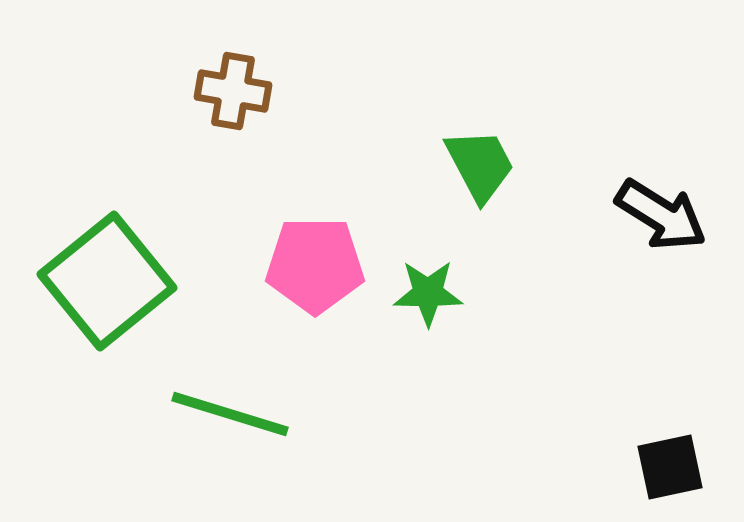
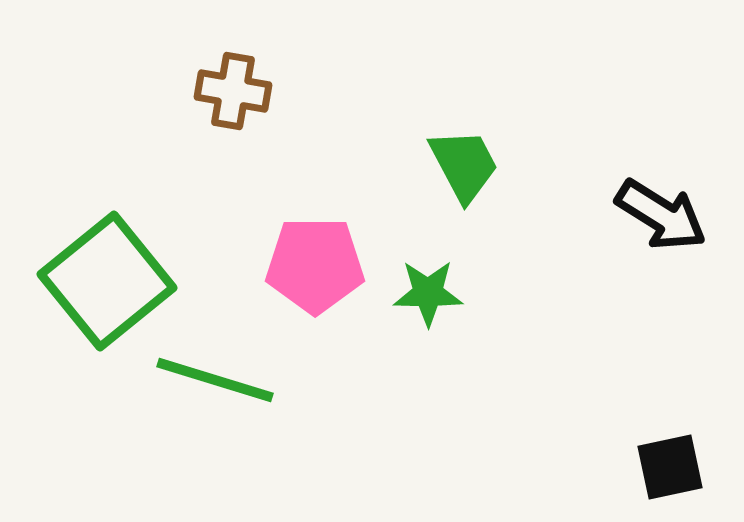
green trapezoid: moved 16 px left
green line: moved 15 px left, 34 px up
